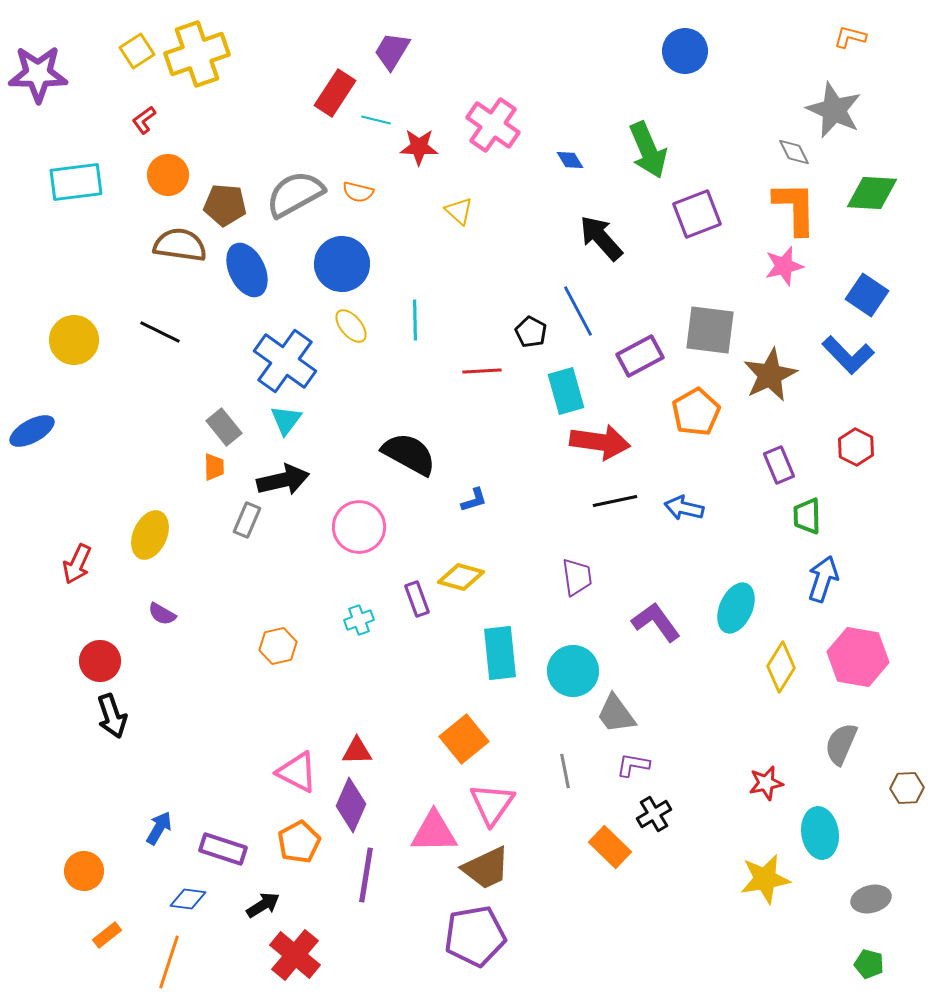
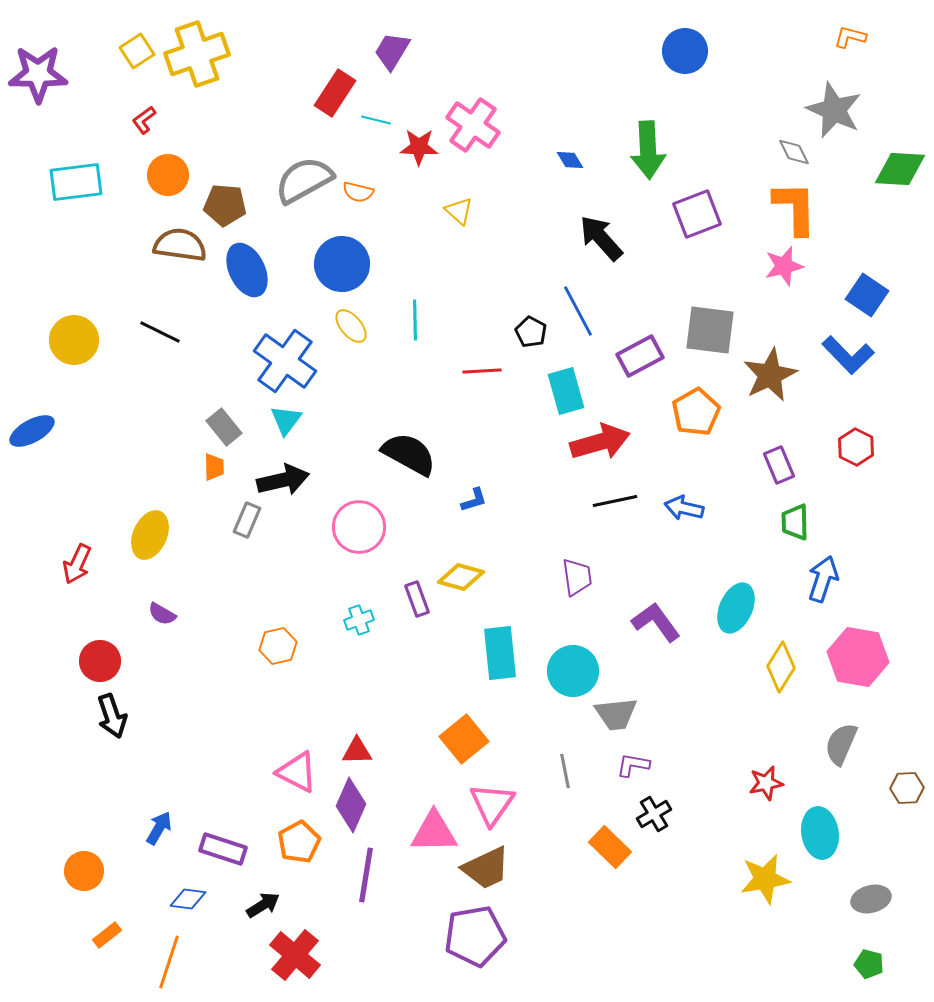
pink cross at (493, 125): moved 20 px left
green arrow at (648, 150): rotated 20 degrees clockwise
green diamond at (872, 193): moved 28 px right, 24 px up
gray semicircle at (295, 194): moved 9 px right, 14 px up
red arrow at (600, 442): rotated 24 degrees counterclockwise
green trapezoid at (807, 516): moved 12 px left, 6 px down
gray trapezoid at (616, 714): rotated 60 degrees counterclockwise
